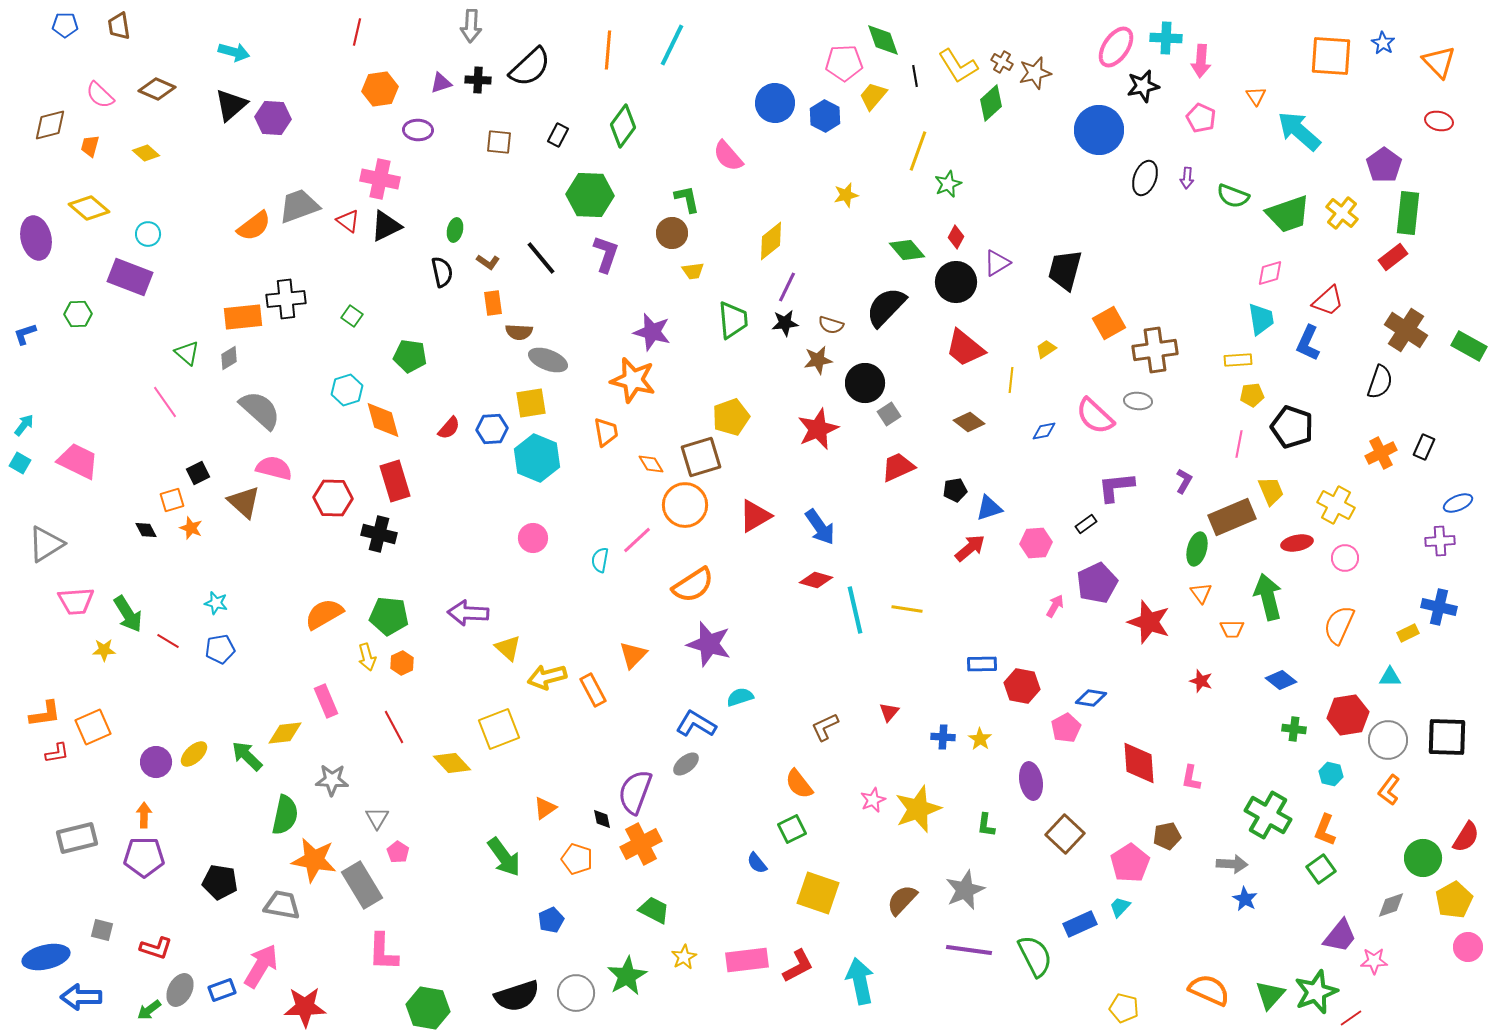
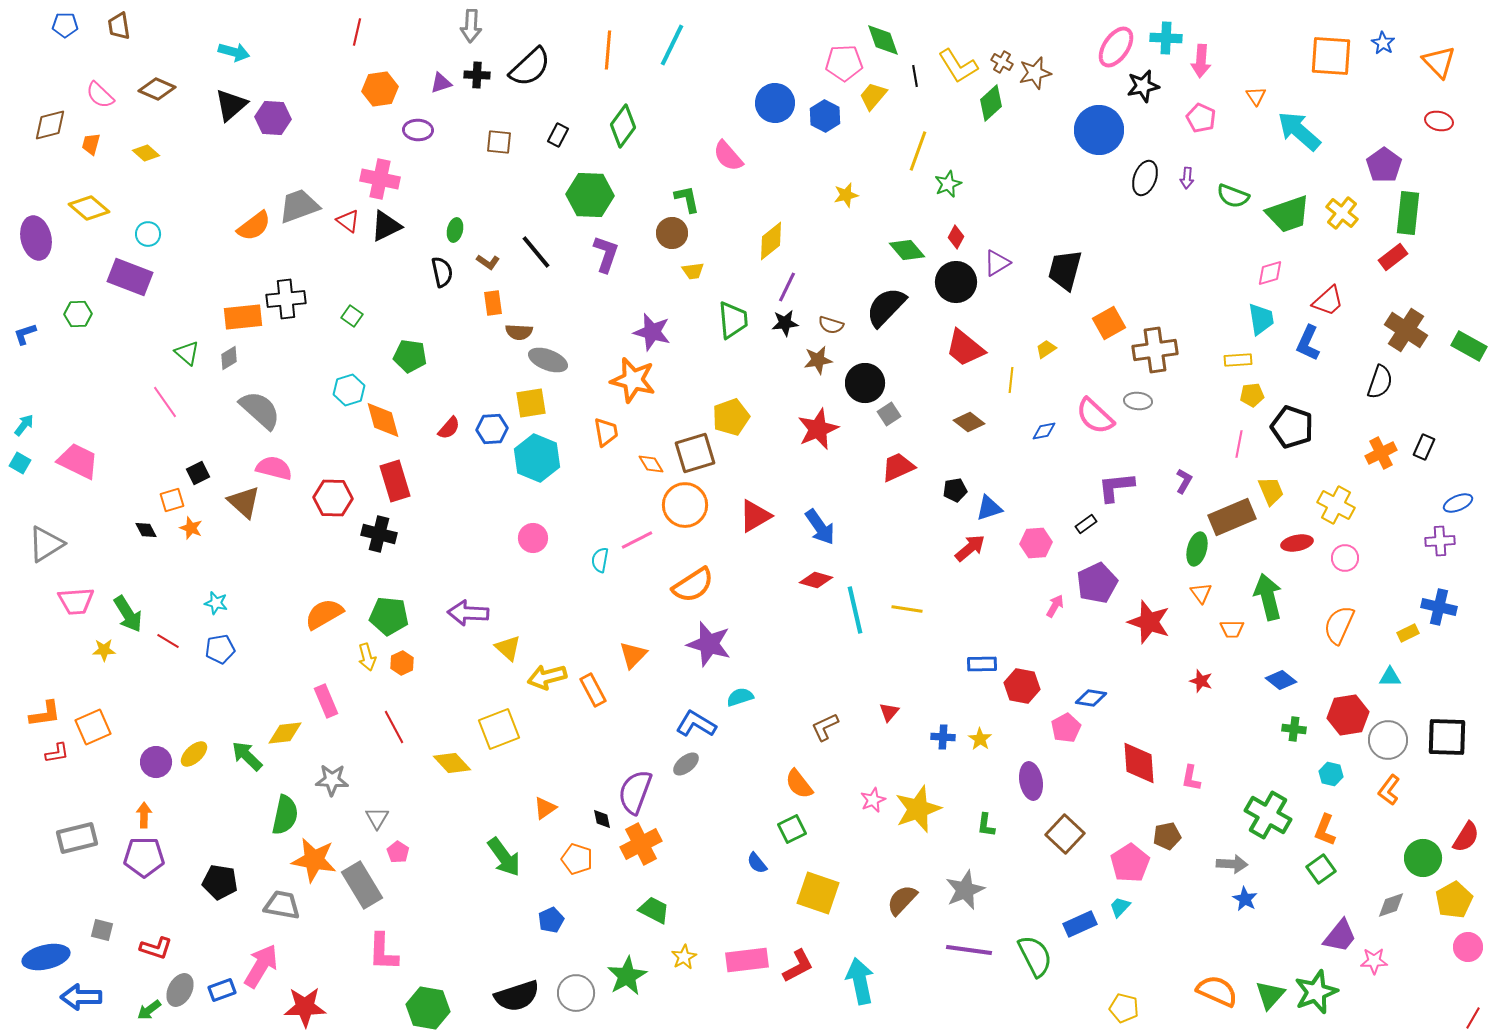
black cross at (478, 80): moved 1 px left, 5 px up
orange trapezoid at (90, 146): moved 1 px right, 2 px up
black line at (541, 258): moved 5 px left, 6 px up
cyan hexagon at (347, 390): moved 2 px right
brown square at (701, 457): moved 6 px left, 4 px up
pink line at (637, 540): rotated 16 degrees clockwise
orange semicircle at (1209, 990): moved 8 px right, 1 px down
red line at (1351, 1018): moved 122 px right; rotated 25 degrees counterclockwise
